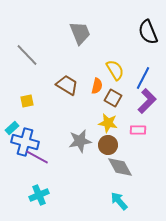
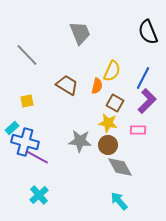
yellow semicircle: moved 3 px left, 1 px down; rotated 55 degrees clockwise
brown square: moved 2 px right, 5 px down
gray star: rotated 15 degrees clockwise
cyan cross: rotated 18 degrees counterclockwise
